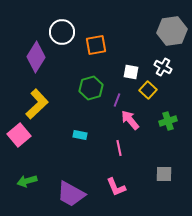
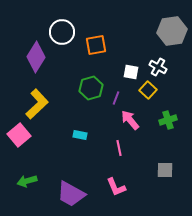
white cross: moved 5 px left
purple line: moved 1 px left, 2 px up
green cross: moved 1 px up
gray square: moved 1 px right, 4 px up
